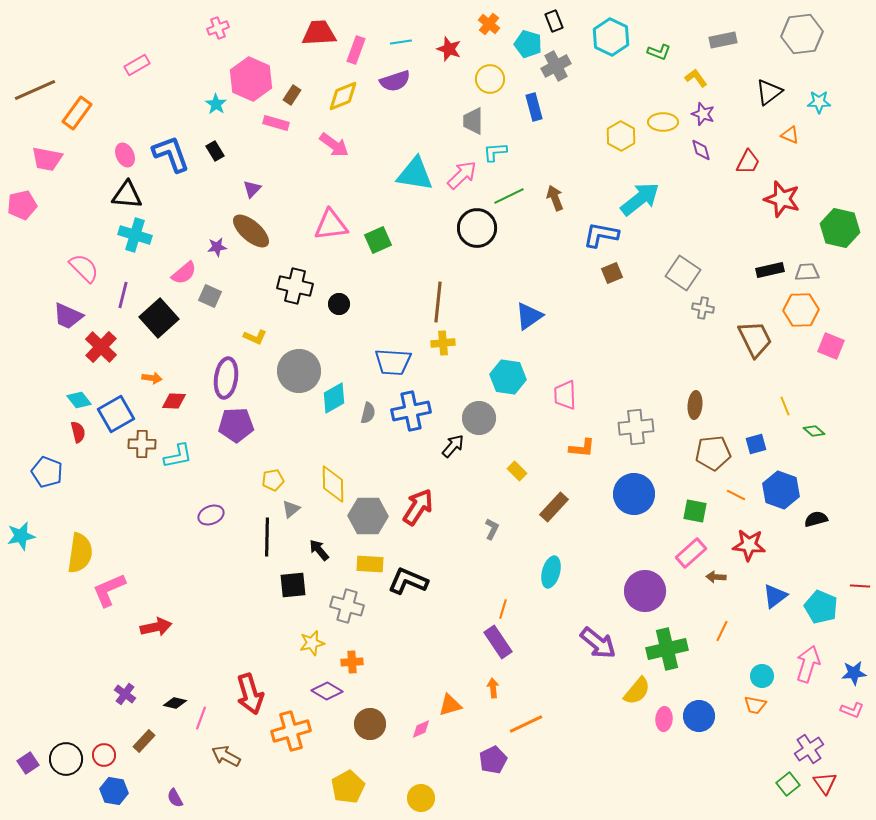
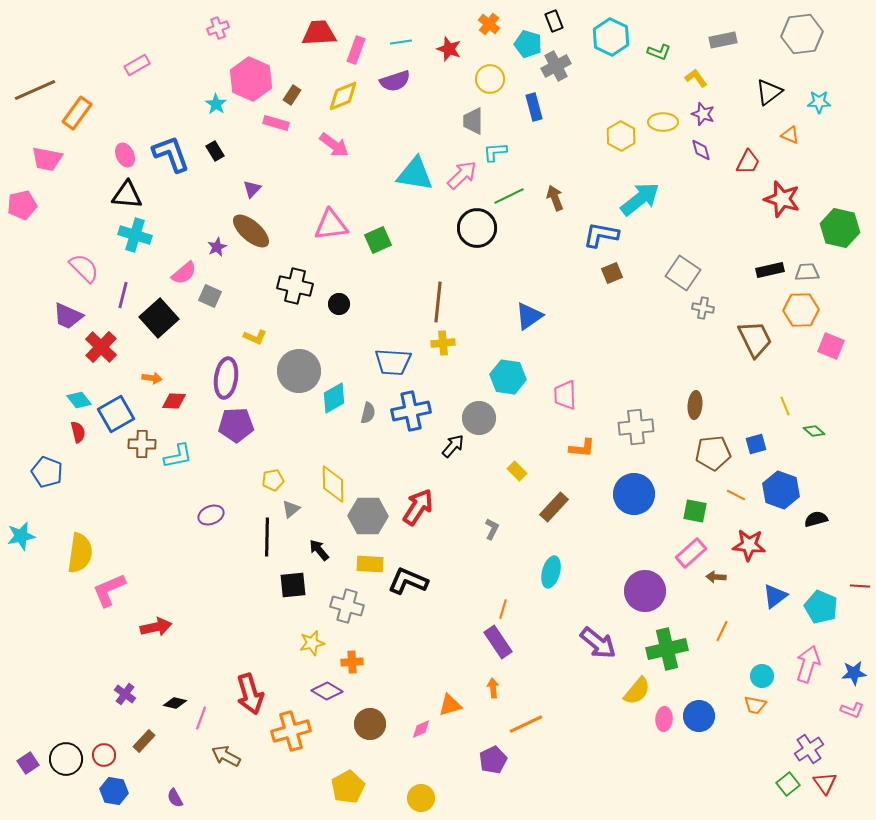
purple star at (217, 247): rotated 18 degrees counterclockwise
